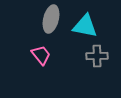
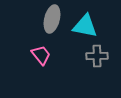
gray ellipse: moved 1 px right
